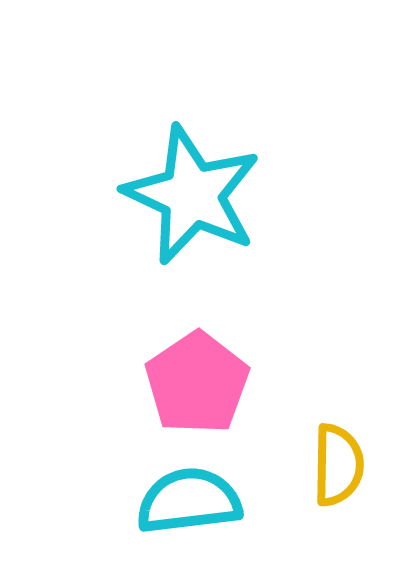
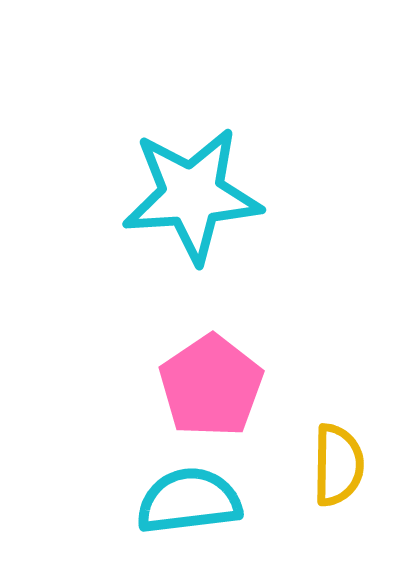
cyan star: rotated 29 degrees counterclockwise
pink pentagon: moved 14 px right, 3 px down
